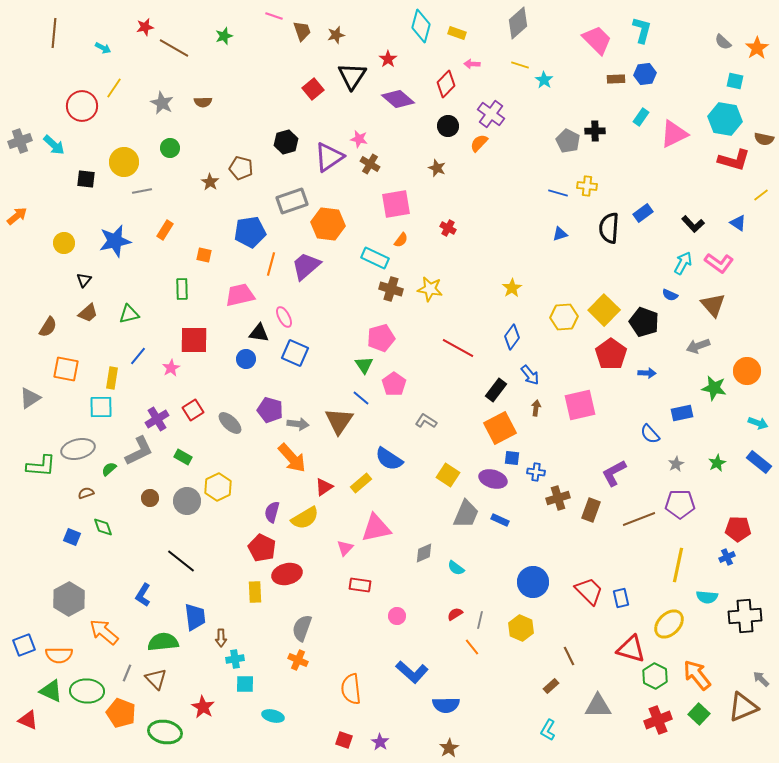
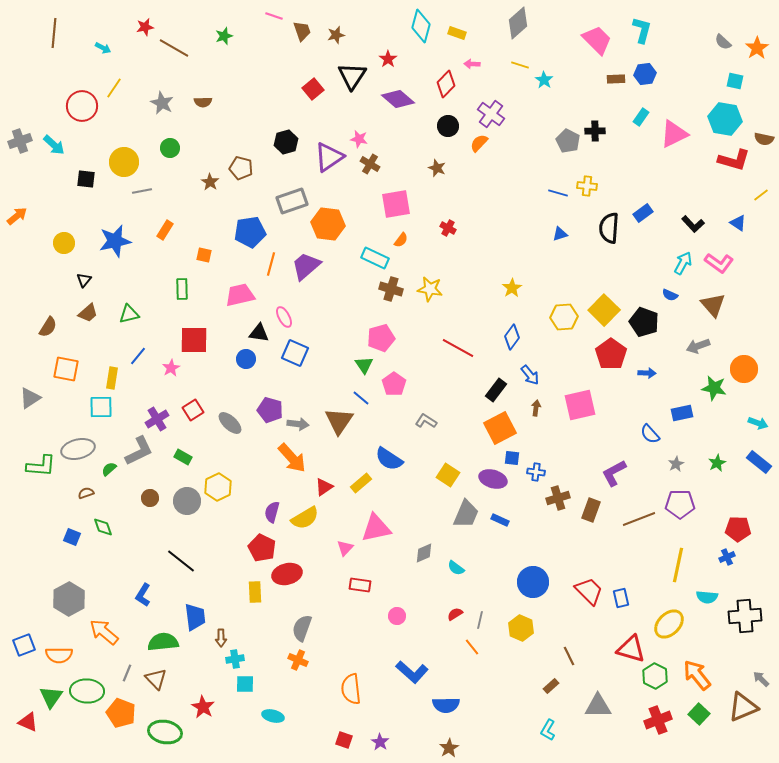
orange circle at (747, 371): moved 3 px left, 2 px up
green triangle at (51, 691): moved 6 px down; rotated 40 degrees clockwise
red triangle at (28, 720): moved 2 px down
